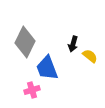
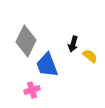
gray diamond: moved 1 px right, 1 px up
blue trapezoid: moved 3 px up
